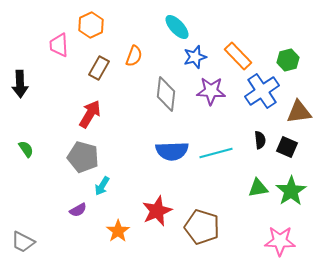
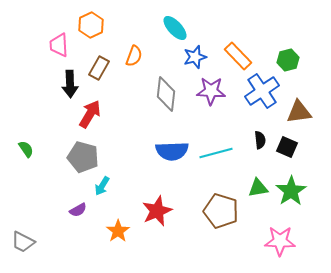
cyan ellipse: moved 2 px left, 1 px down
black arrow: moved 50 px right
brown pentagon: moved 19 px right, 16 px up
